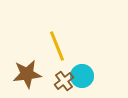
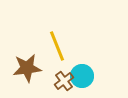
brown star: moved 6 px up
